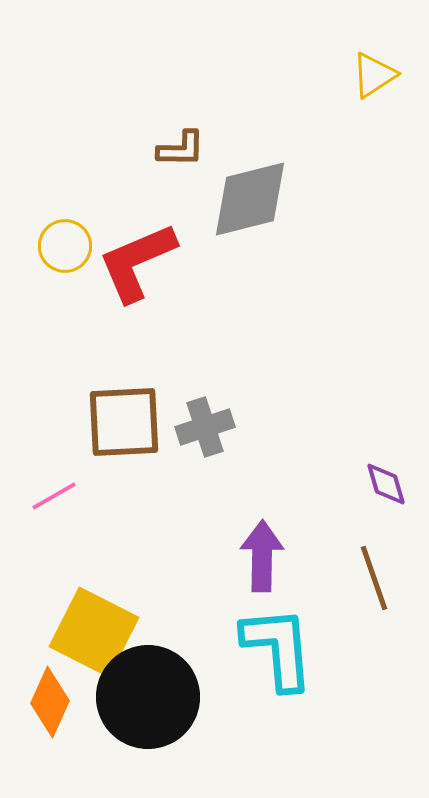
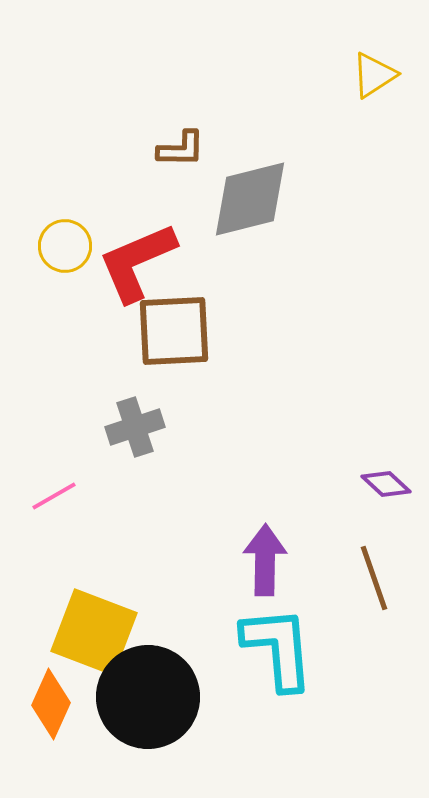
brown square: moved 50 px right, 91 px up
gray cross: moved 70 px left
purple diamond: rotated 30 degrees counterclockwise
purple arrow: moved 3 px right, 4 px down
yellow square: rotated 6 degrees counterclockwise
orange diamond: moved 1 px right, 2 px down
